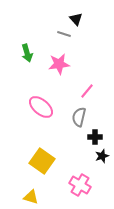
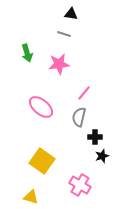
black triangle: moved 5 px left, 5 px up; rotated 40 degrees counterclockwise
pink line: moved 3 px left, 2 px down
